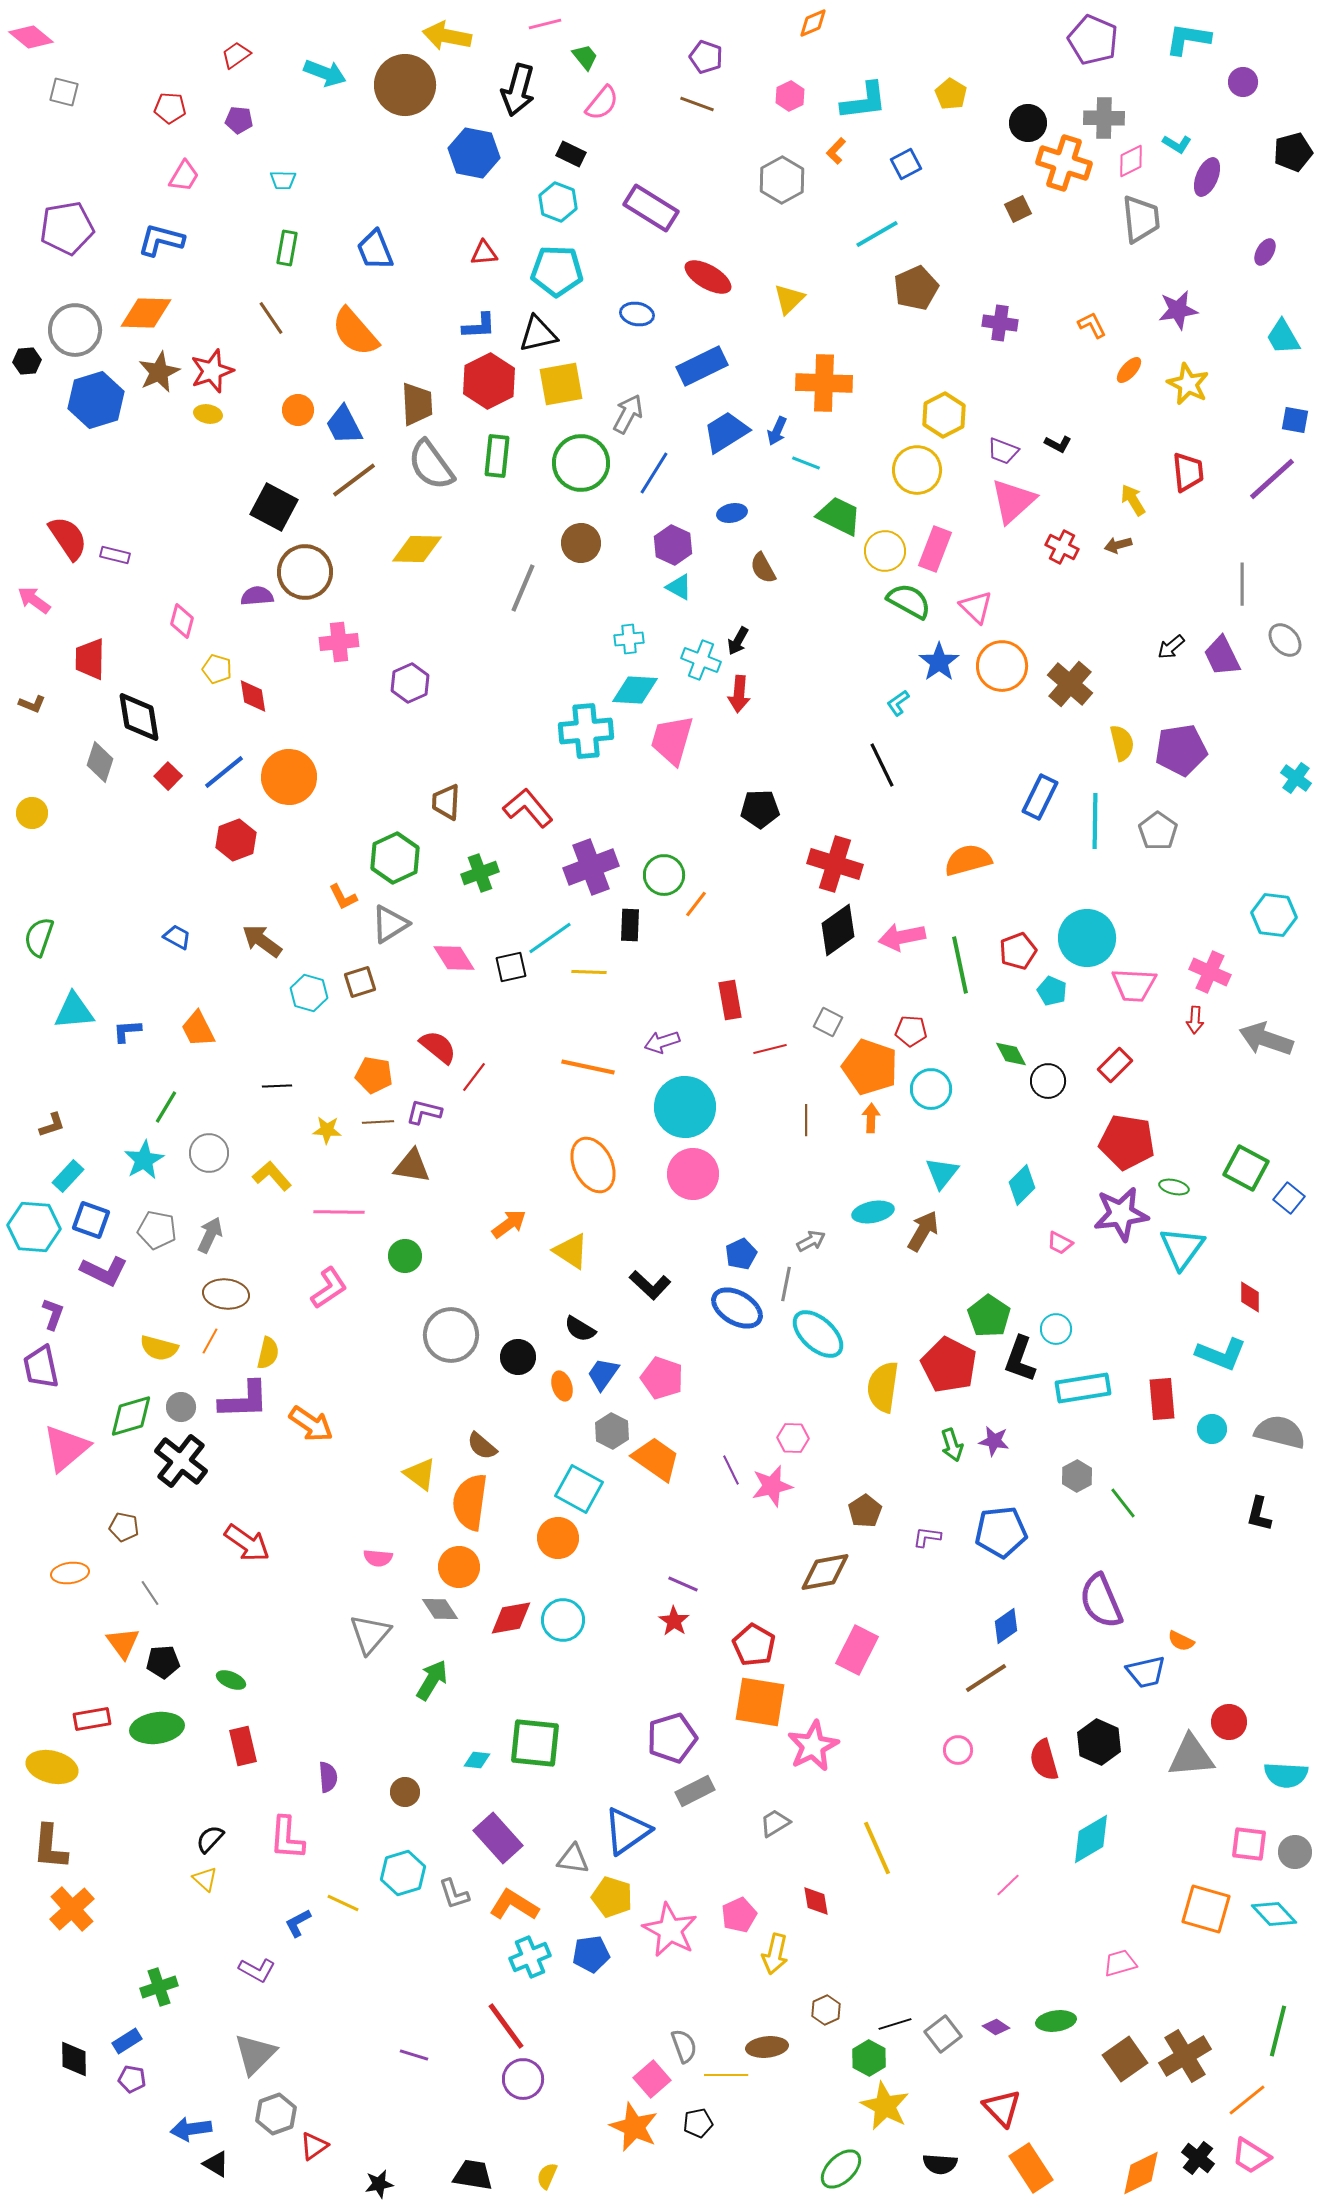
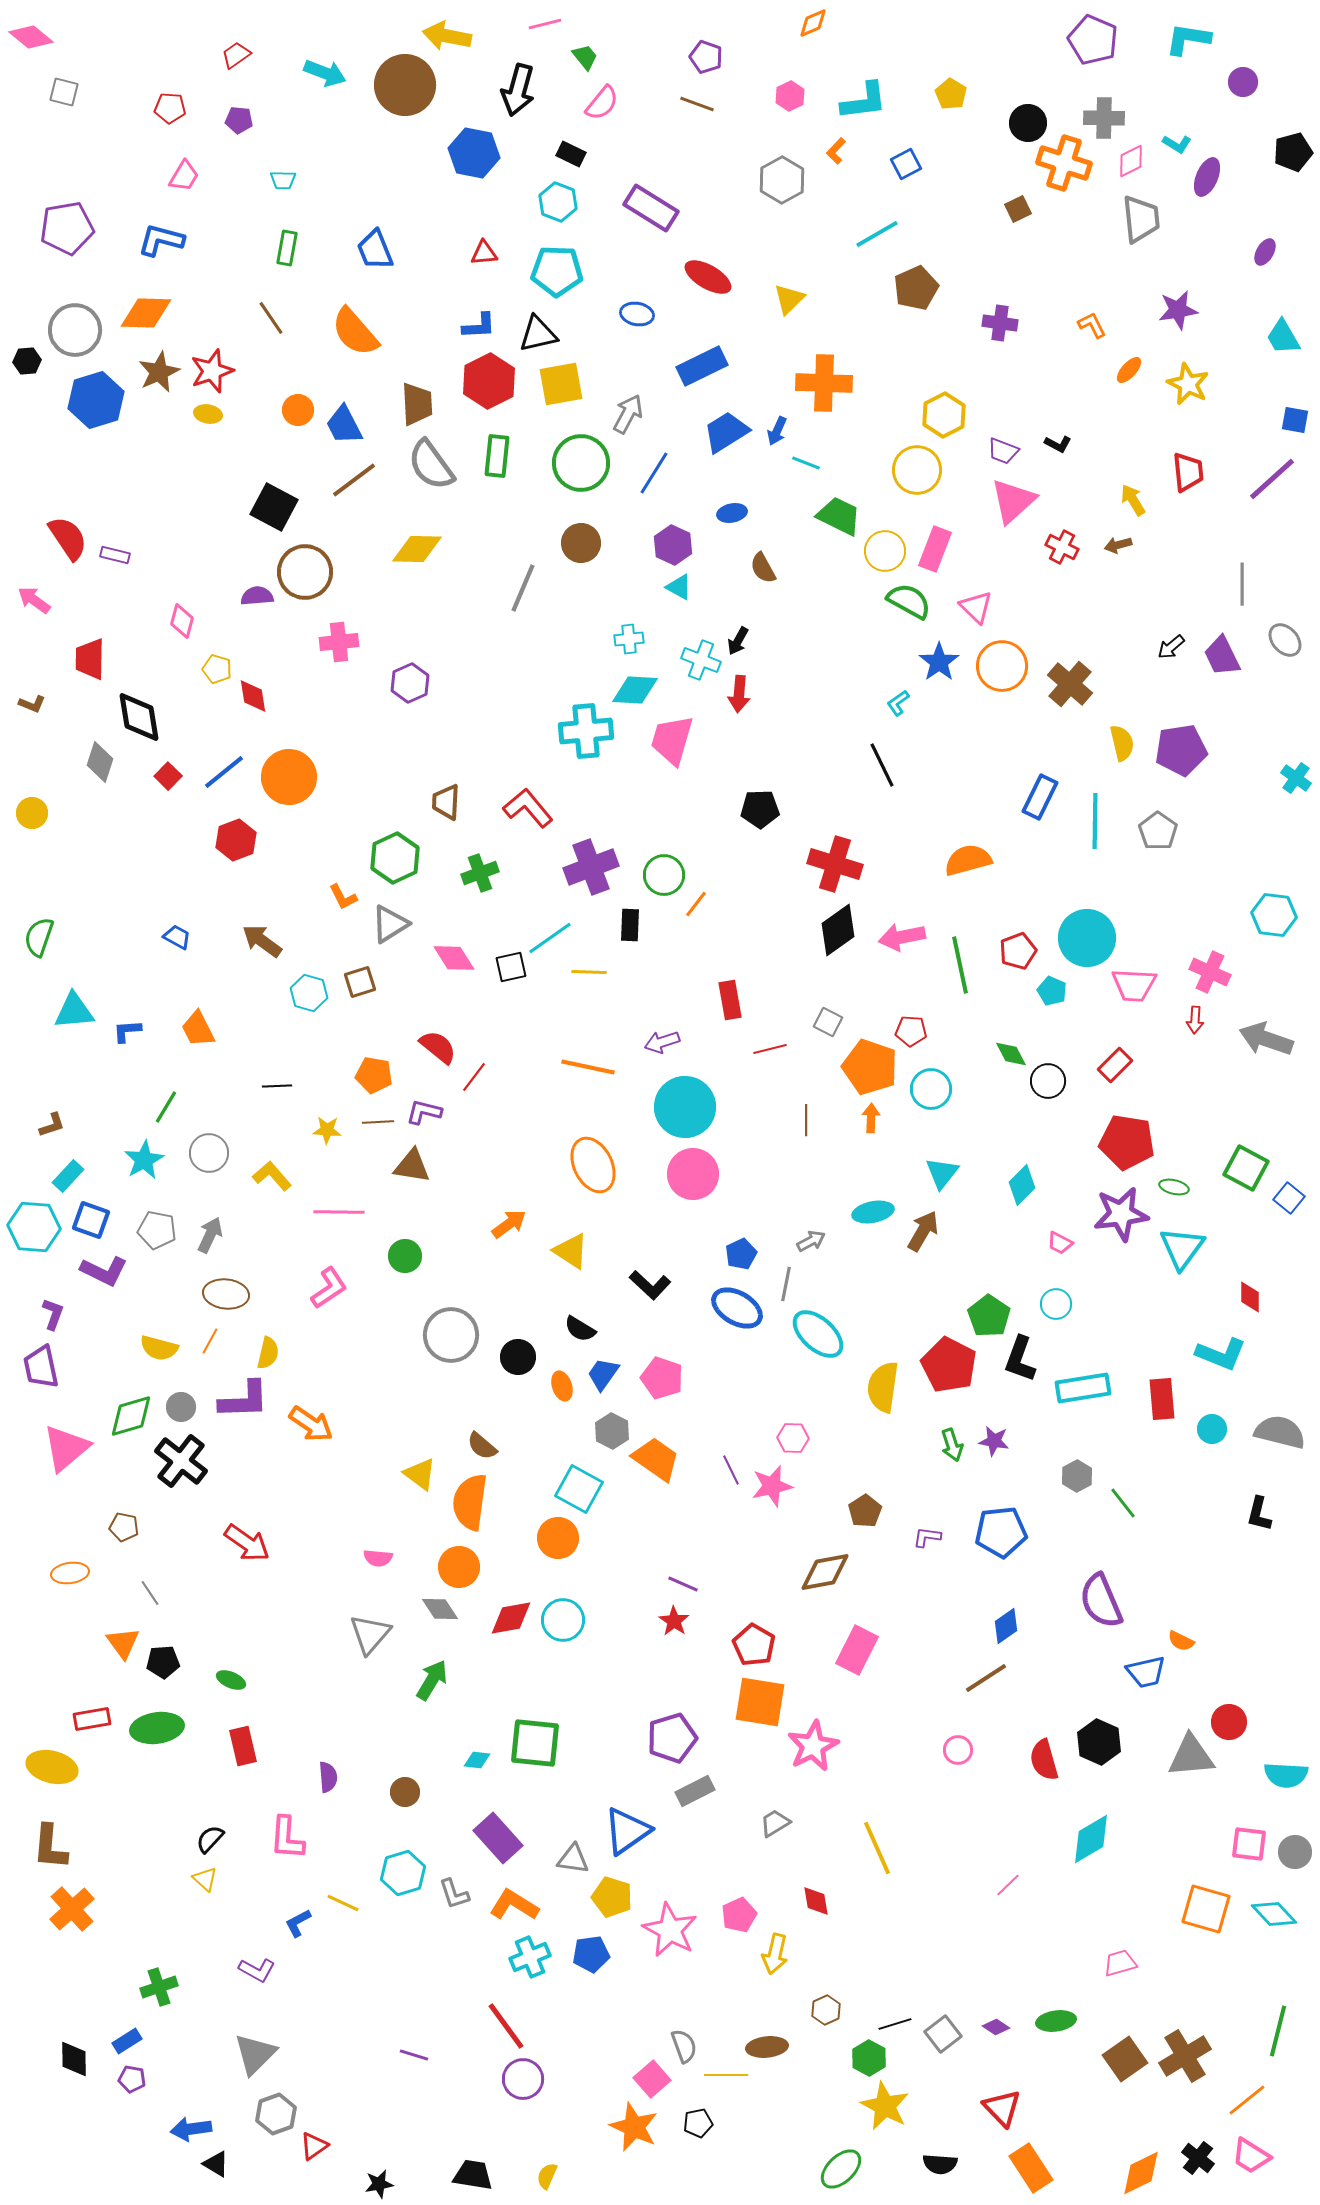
cyan circle at (1056, 1329): moved 25 px up
